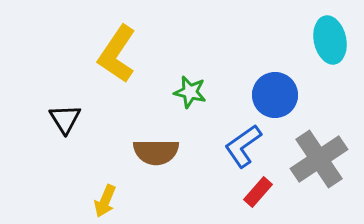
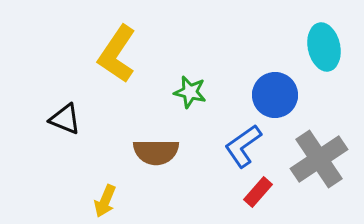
cyan ellipse: moved 6 px left, 7 px down
black triangle: rotated 36 degrees counterclockwise
